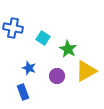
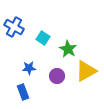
blue cross: moved 1 px right, 1 px up; rotated 18 degrees clockwise
blue star: rotated 24 degrees counterclockwise
